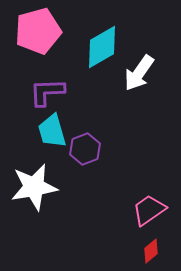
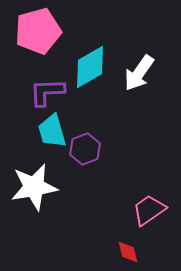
cyan diamond: moved 12 px left, 20 px down
red diamond: moved 23 px left, 1 px down; rotated 65 degrees counterclockwise
